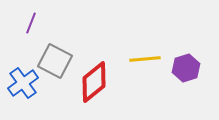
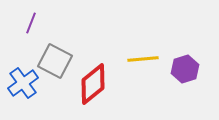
yellow line: moved 2 px left
purple hexagon: moved 1 px left, 1 px down
red diamond: moved 1 px left, 2 px down
